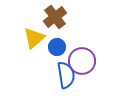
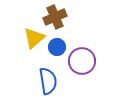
brown cross: rotated 15 degrees clockwise
blue semicircle: moved 18 px left, 6 px down
